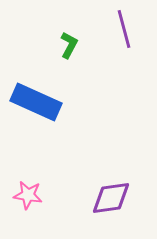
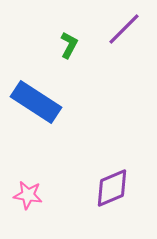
purple line: rotated 60 degrees clockwise
blue rectangle: rotated 9 degrees clockwise
purple diamond: moved 1 px right, 10 px up; rotated 15 degrees counterclockwise
